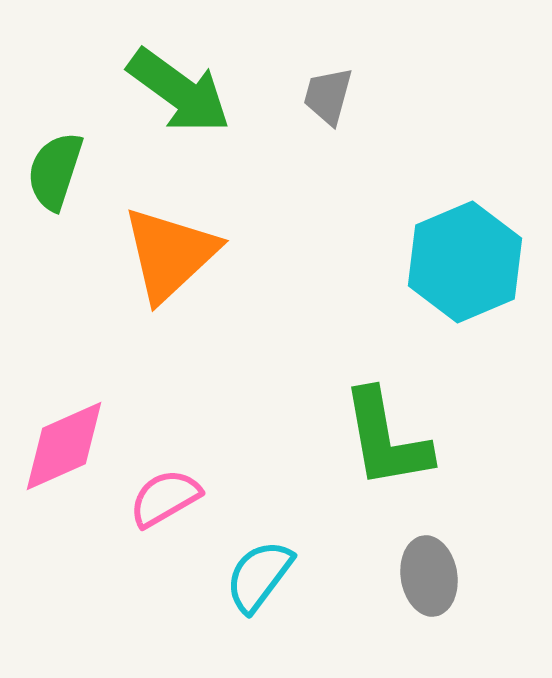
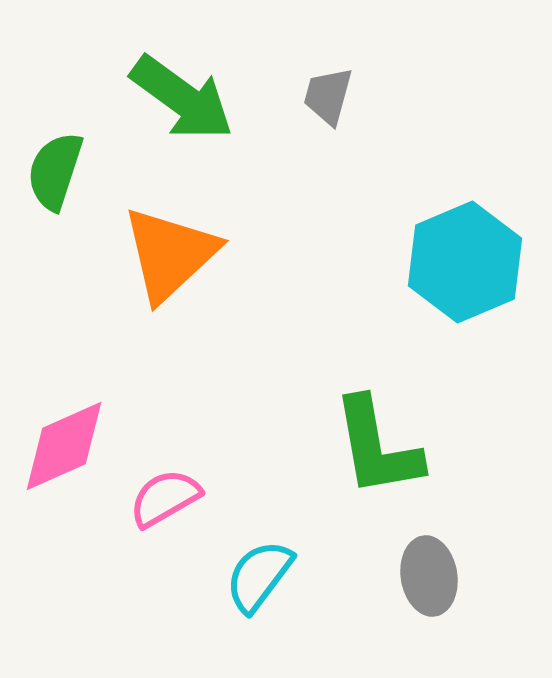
green arrow: moved 3 px right, 7 px down
green L-shape: moved 9 px left, 8 px down
